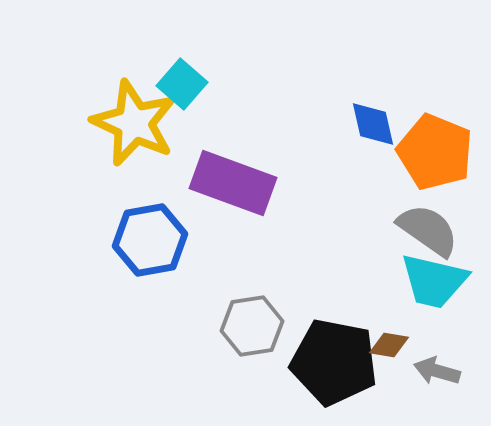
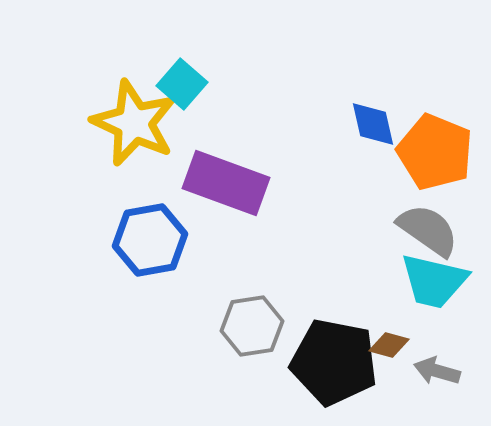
purple rectangle: moved 7 px left
brown diamond: rotated 6 degrees clockwise
